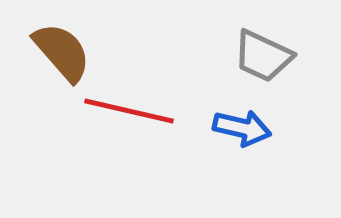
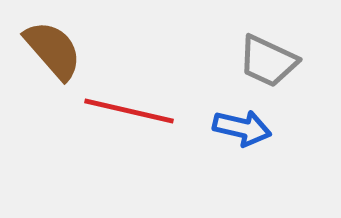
brown semicircle: moved 9 px left, 2 px up
gray trapezoid: moved 5 px right, 5 px down
